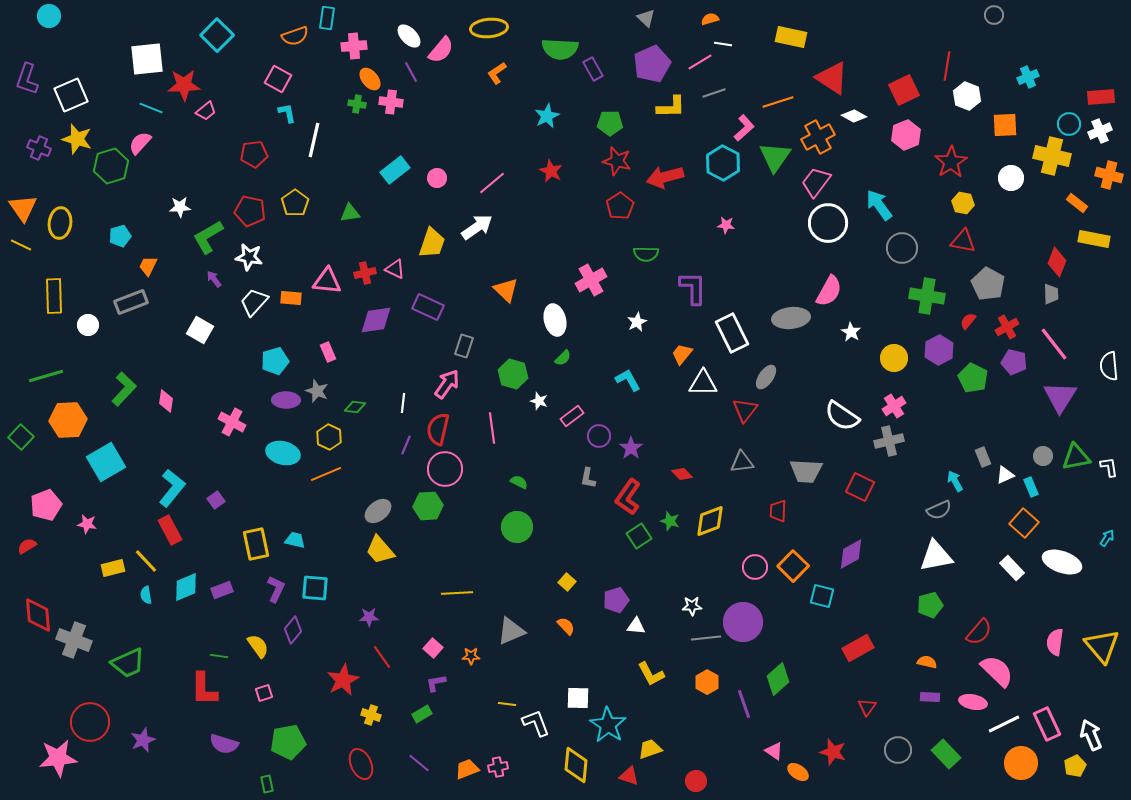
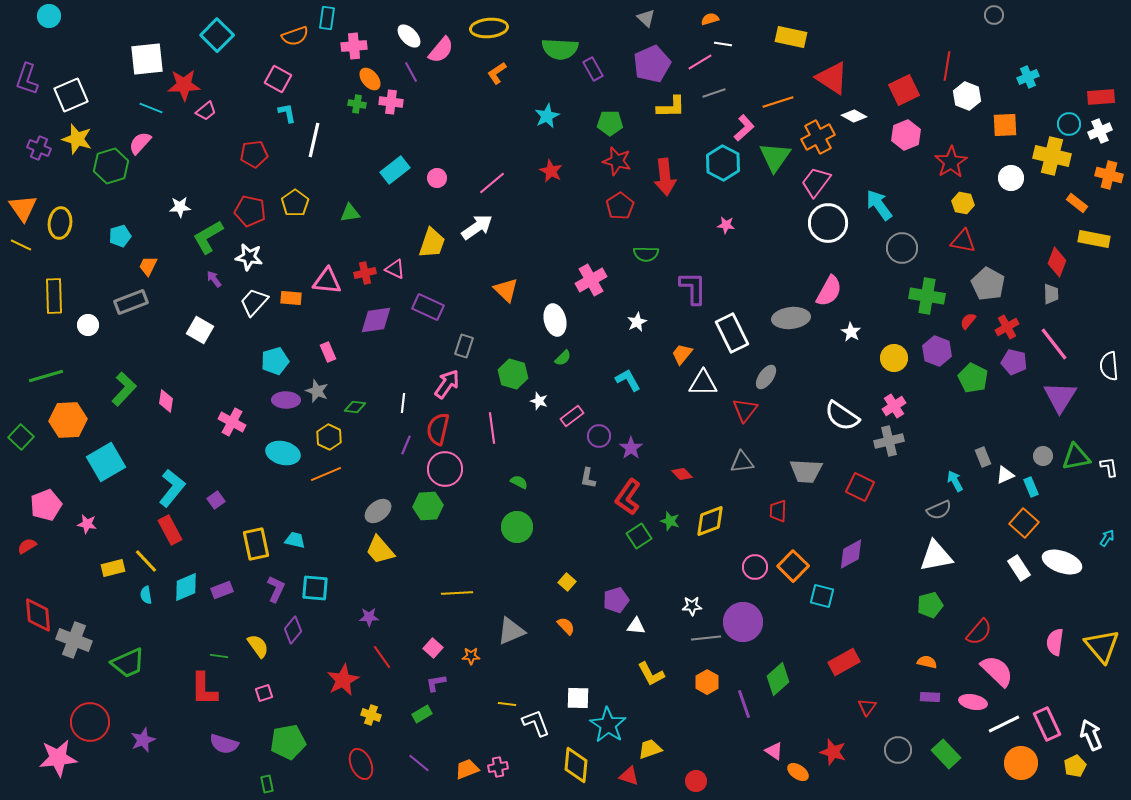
red arrow at (665, 177): rotated 81 degrees counterclockwise
purple hexagon at (939, 350): moved 2 px left, 1 px down; rotated 12 degrees counterclockwise
white rectangle at (1012, 568): moved 7 px right; rotated 10 degrees clockwise
red rectangle at (858, 648): moved 14 px left, 14 px down
